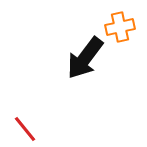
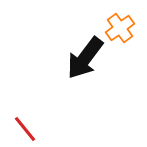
orange cross: moved 1 px down; rotated 24 degrees counterclockwise
